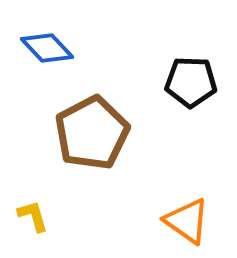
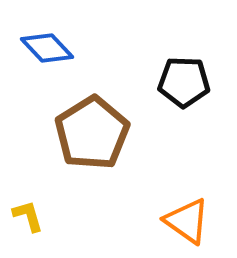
black pentagon: moved 7 px left
brown pentagon: rotated 4 degrees counterclockwise
yellow L-shape: moved 5 px left
